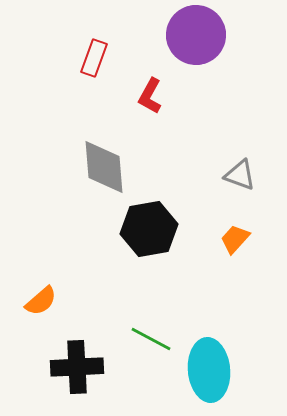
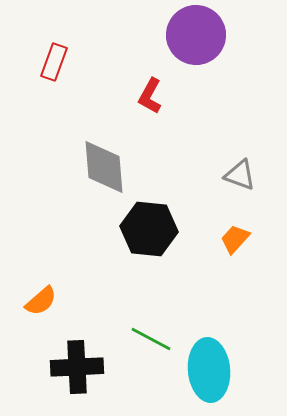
red rectangle: moved 40 px left, 4 px down
black hexagon: rotated 16 degrees clockwise
